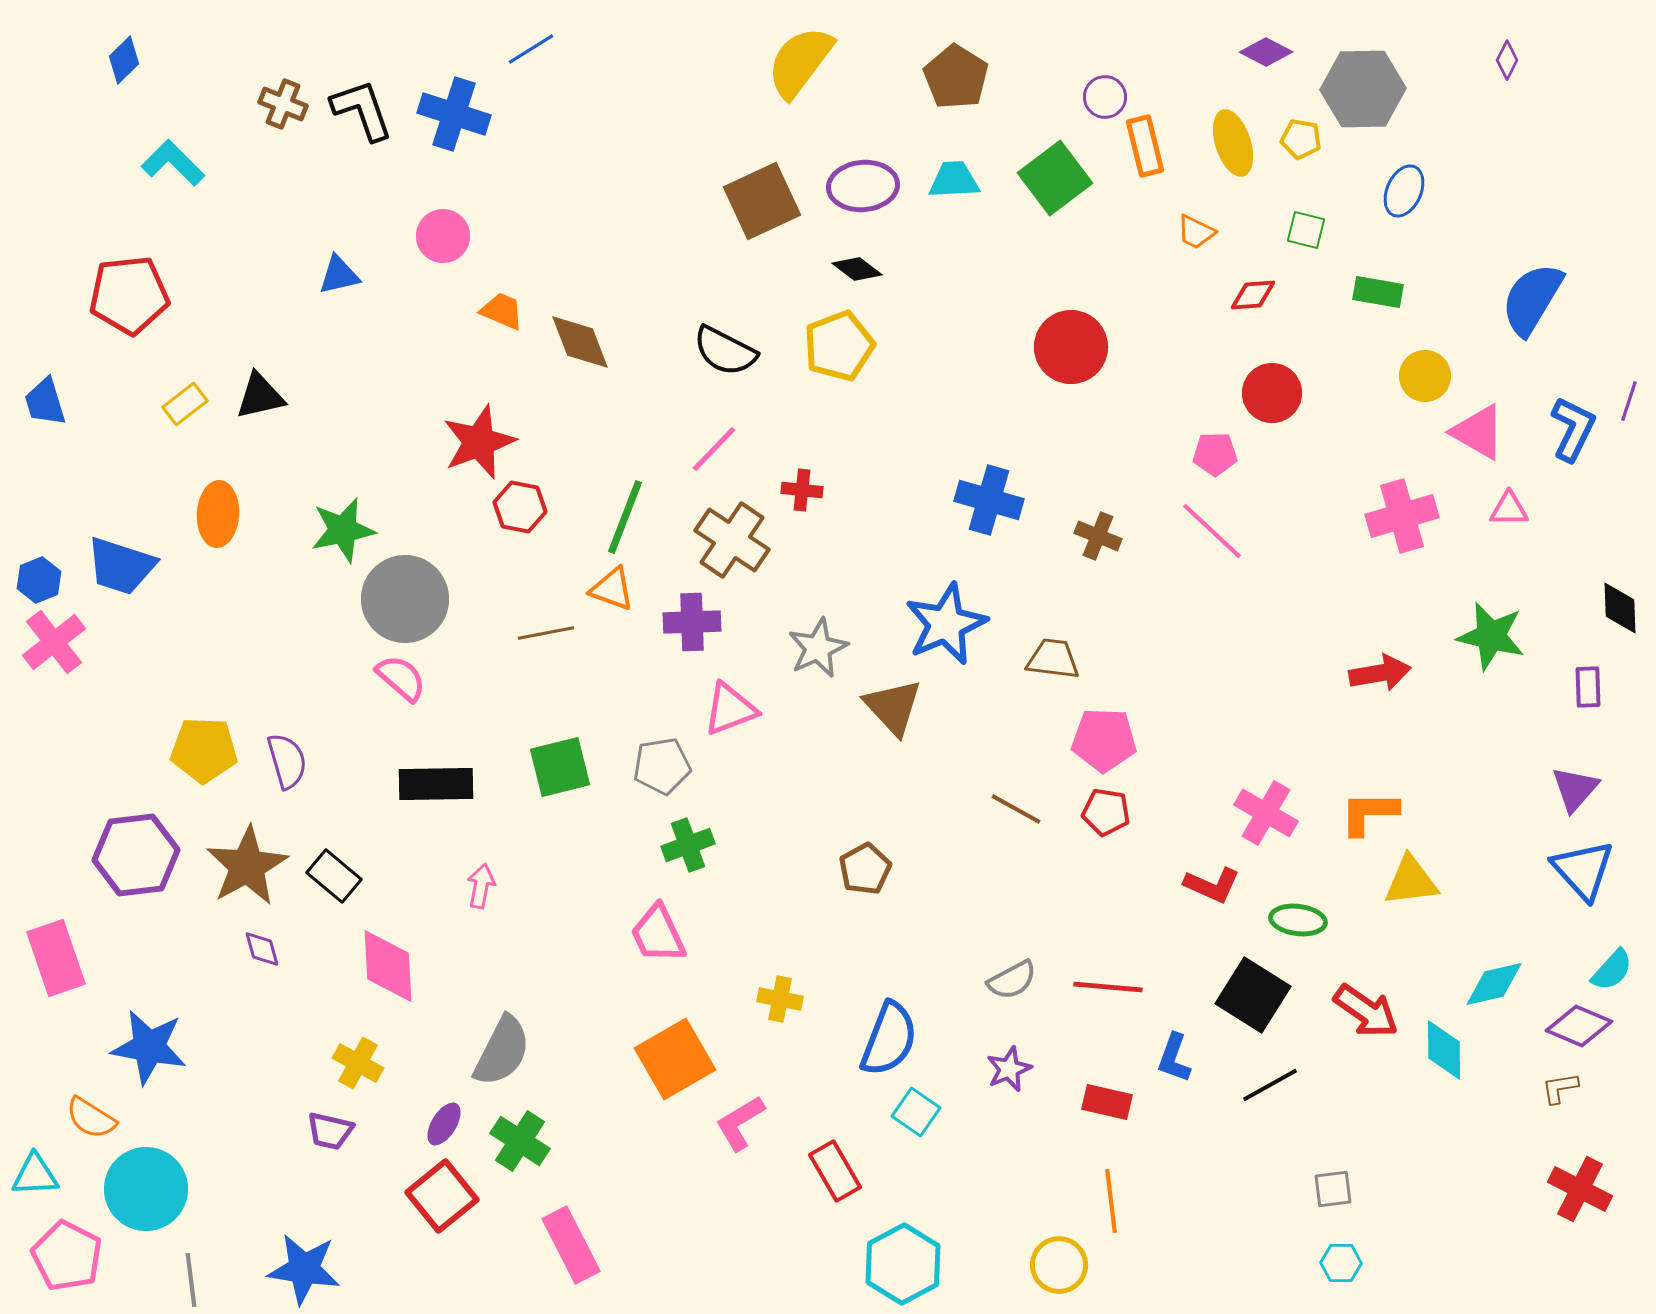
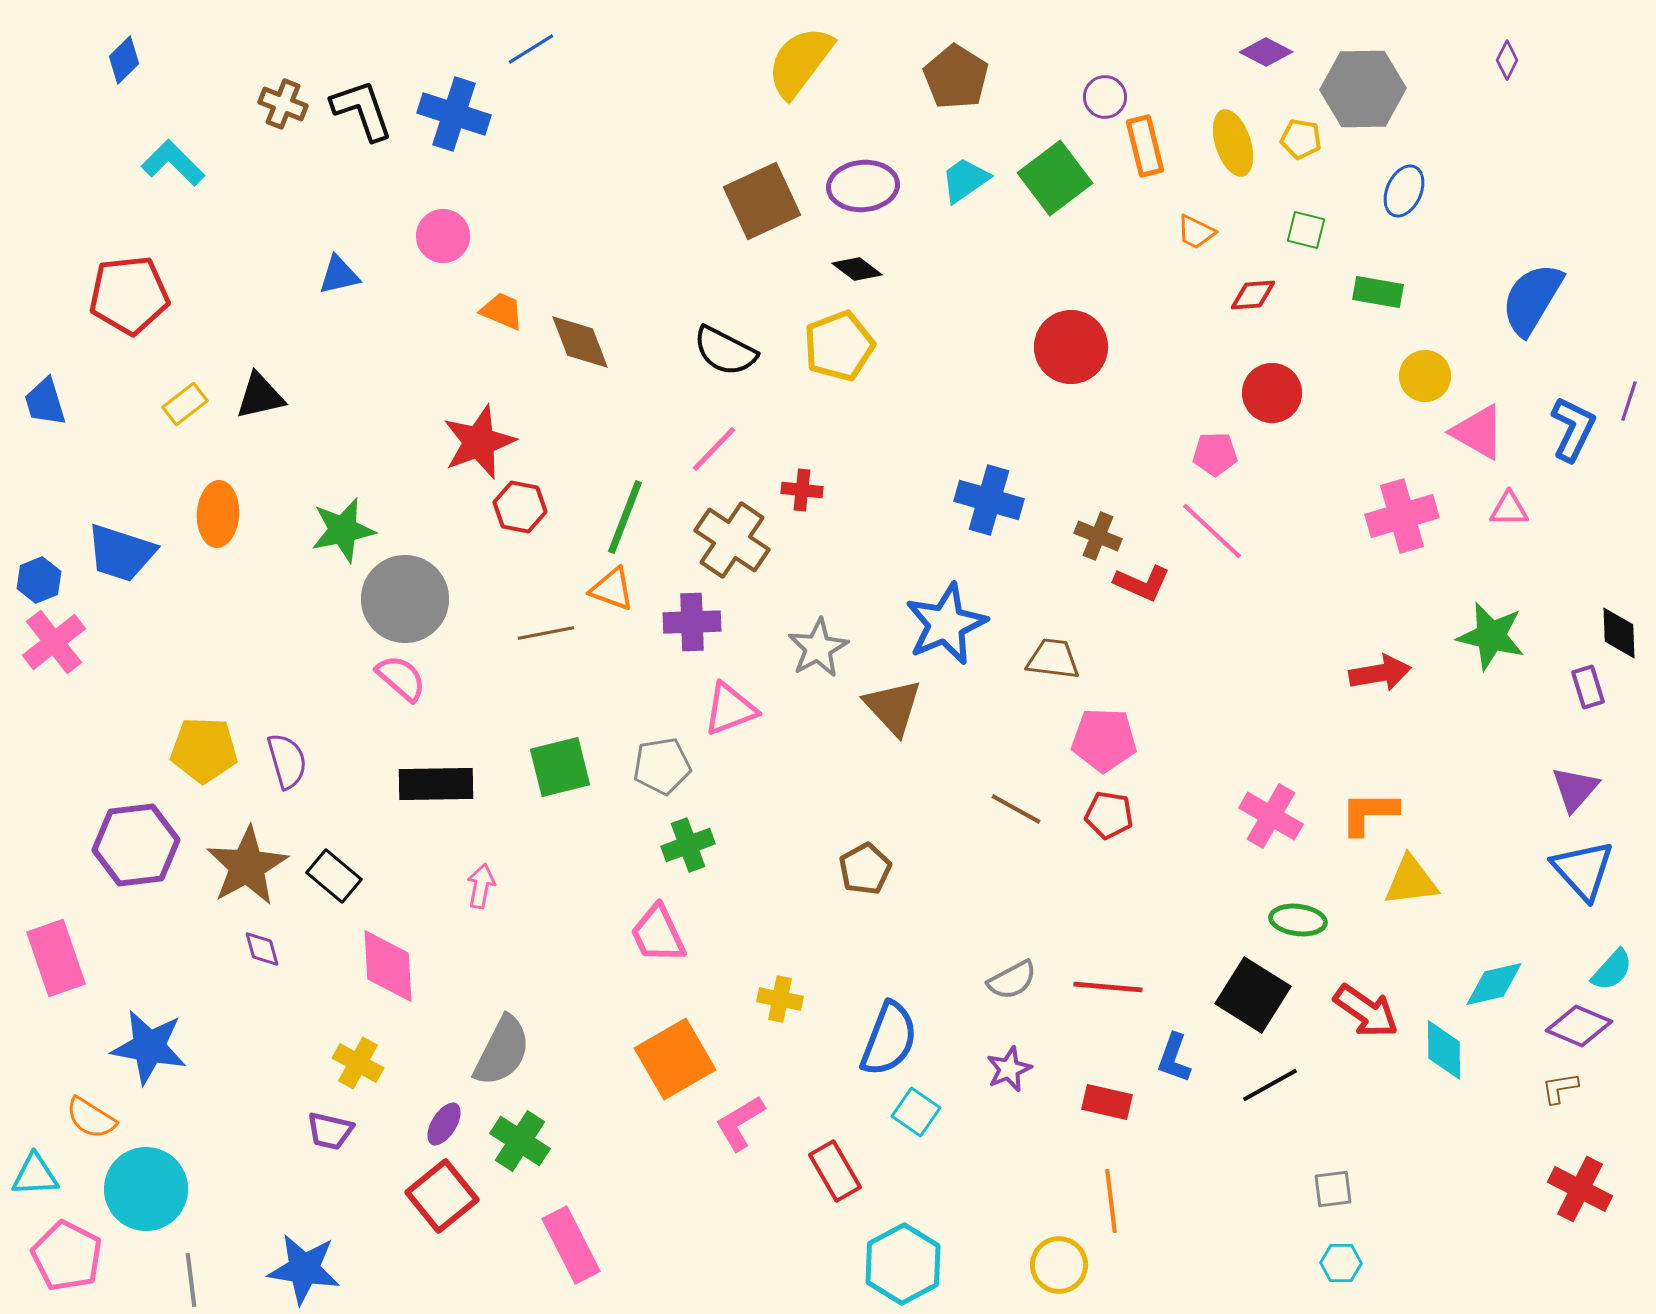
cyan trapezoid at (954, 180): moved 11 px right; rotated 32 degrees counterclockwise
blue trapezoid at (121, 566): moved 13 px up
black diamond at (1620, 608): moved 1 px left, 25 px down
gray star at (818, 648): rotated 4 degrees counterclockwise
purple rectangle at (1588, 687): rotated 15 degrees counterclockwise
red pentagon at (1106, 812): moved 3 px right, 3 px down
pink cross at (1266, 813): moved 5 px right, 3 px down
purple hexagon at (136, 855): moved 10 px up
red L-shape at (1212, 885): moved 70 px left, 302 px up
